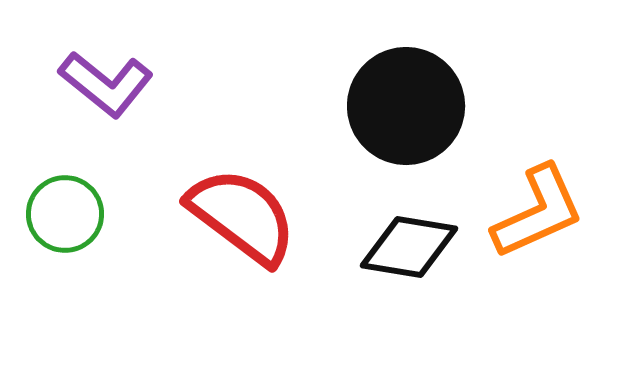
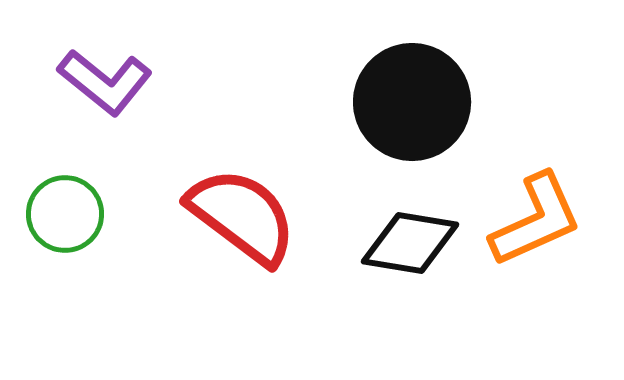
purple L-shape: moved 1 px left, 2 px up
black circle: moved 6 px right, 4 px up
orange L-shape: moved 2 px left, 8 px down
black diamond: moved 1 px right, 4 px up
